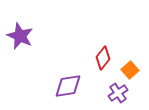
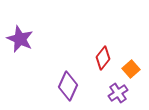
purple star: moved 3 px down
orange square: moved 1 px right, 1 px up
purple diamond: rotated 56 degrees counterclockwise
